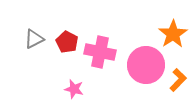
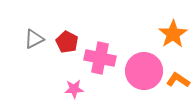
pink cross: moved 6 px down
pink circle: moved 2 px left, 6 px down
orange L-shape: rotated 100 degrees counterclockwise
pink star: rotated 18 degrees counterclockwise
